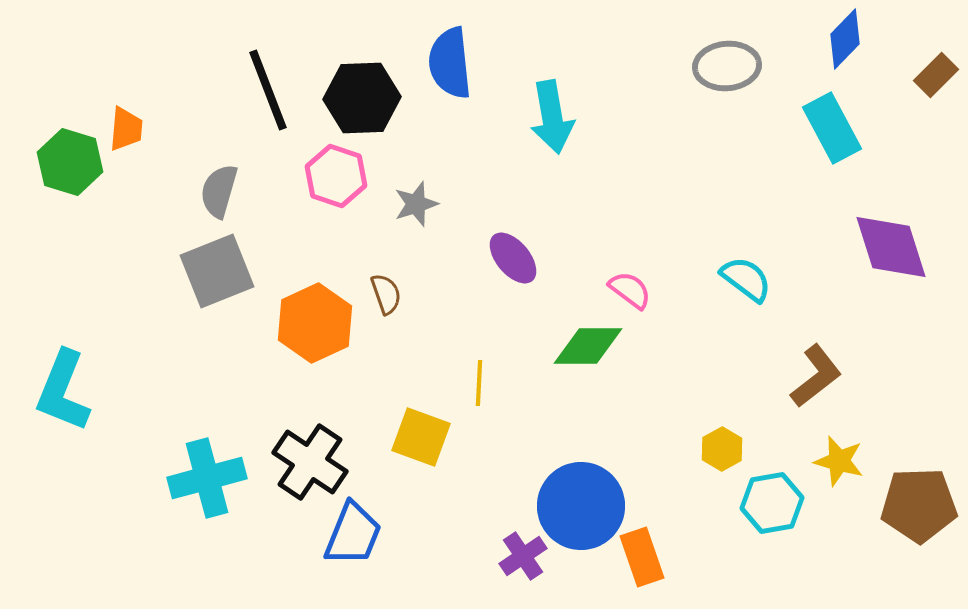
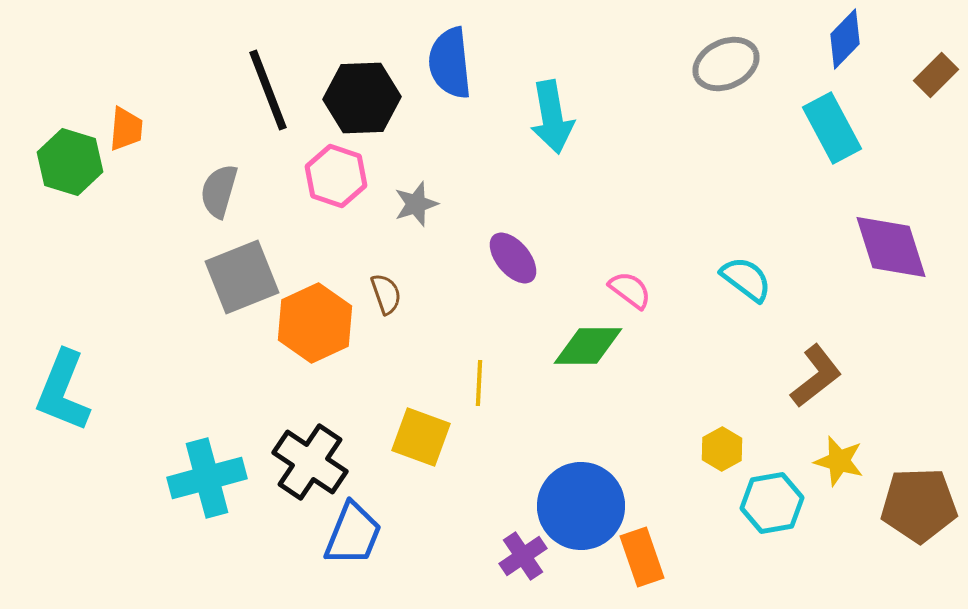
gray ellipse: moved 1 px left, 2 px up; rotated 20 degrees counterclockwise
gray square: moved 25 px right, 6 px down
